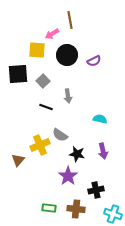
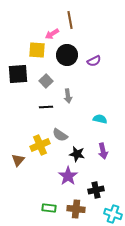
gray square: moved 3 px right
black line: rotated 24 degrees counterclockwise
